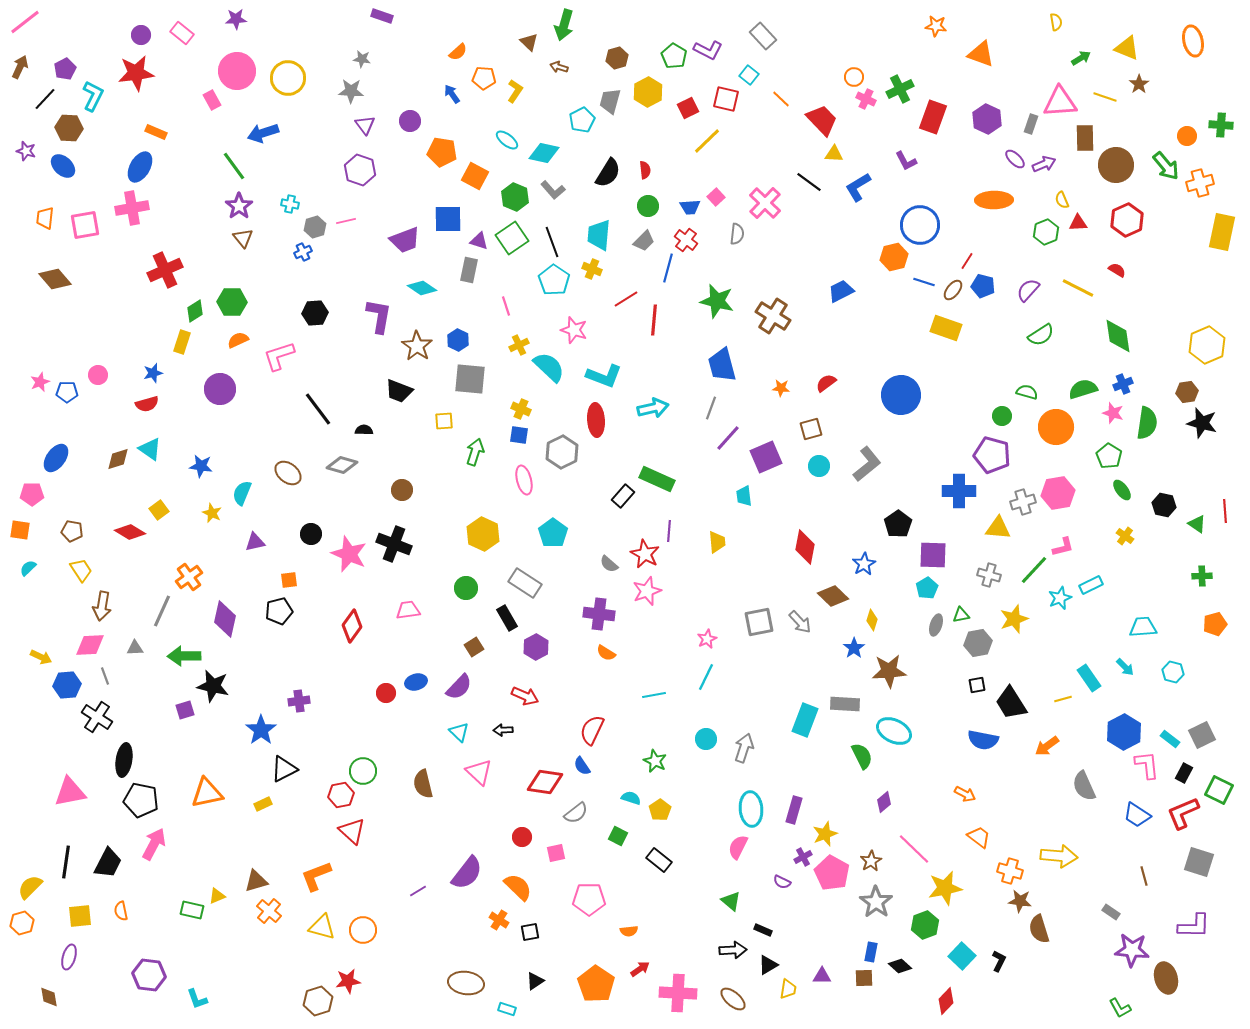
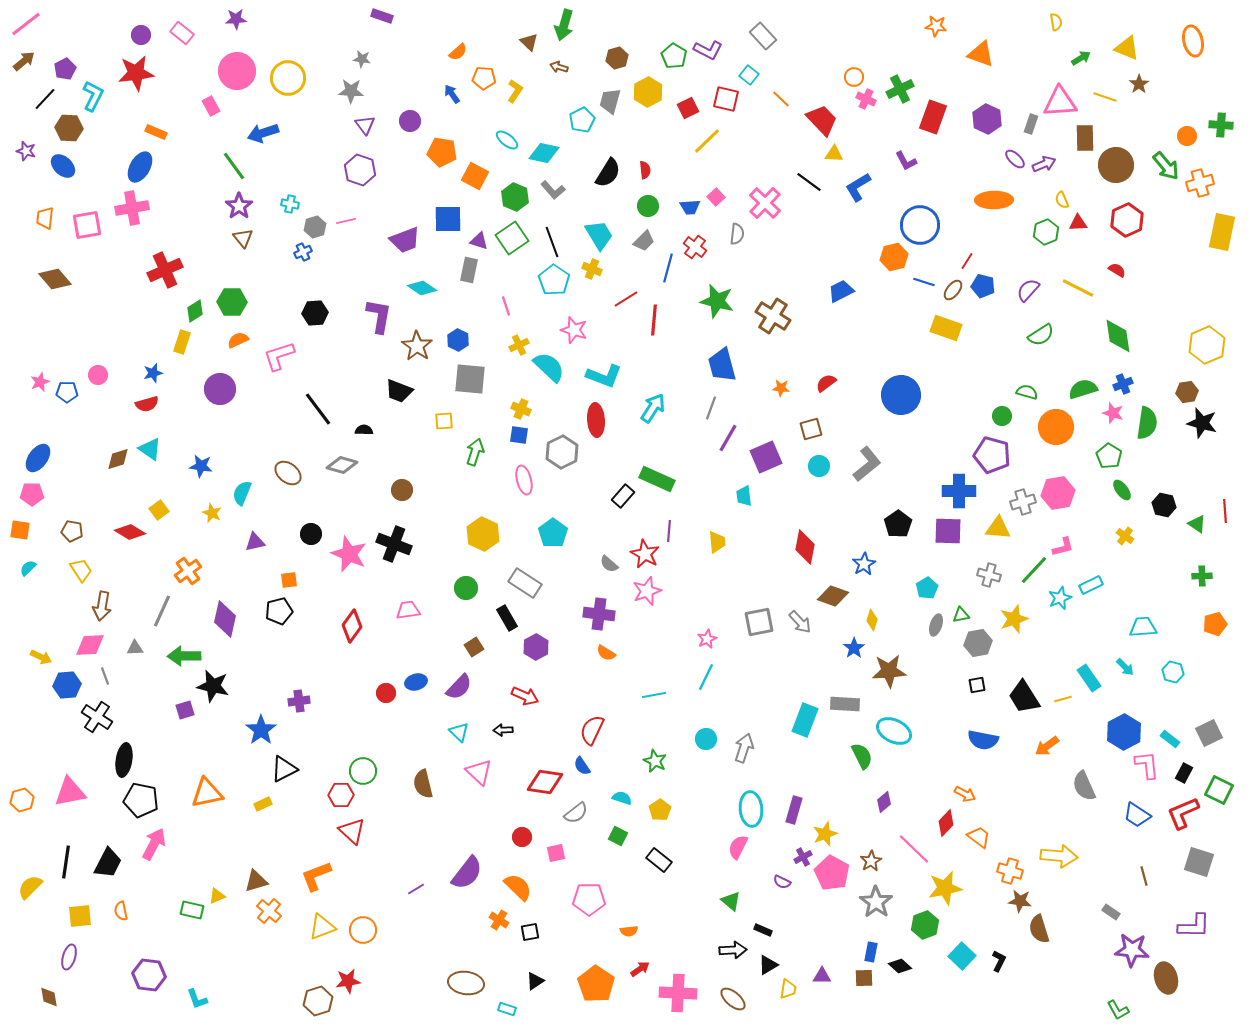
pink line at (25, 22): moved 1 px right, 2 px down
brown arrow at (20, 67): moved 4 px right, 6 px up; rotated 25 degrees clockwise
pink rectangle at (212, 100): moved 1 px left, 6 px down
pink square at (85, 225): moved 2 px right
cyan trapezoid at (599, 235): rotated 144 degrees clockwise
red cross at (686, 240): moved 9 px right, 7 px down
cyan arrow at (653, 408): rotated 44 degrees counterclockwise
purple line at (728, 438): rotated 12 degrees counterclockwise
blue ellipse at (56, 458): moved 18 px left
purple square at (933, 555): moved 15 px right, 24 px up
orange cross at (189, 577): moved 1 px left, 6 px up
brown diamond at (833, 596): rotated 24 degrees counterclockwise
black trapezoid at (1011, 703): moved 13 px right, 6 px up
gray square at (1202, 735): moved 7 px right, 2 px up
red hexagon at (341, 795): rotated 10 degrees clockwise
cyan semicircle at (631, 798): moved 9 px left
purple line at (418, 891): moved 2 px left, 2 px up
orange hexagon at (22, 923): moved 123 px up
yellow triangle at (322, 927): rotated 36 degrees counterclockwise
red diamond at (946, 1001): moved 178 px up
green L-shape at (1120, 1008): moved 2 px left, 2 px down
